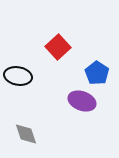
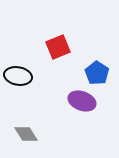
red square: rotated 20 degrees clockwise
gray diamond: rotated 15 degrees counterclockwise
